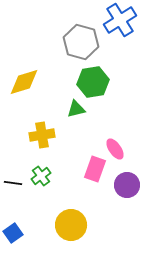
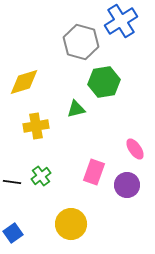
blue cross: moved 1 px right, 1 px down
green hexagon: moved 11 px right
yellow cross: moved 6 px left, 9 px up
pink ellipse: moved 20 px right
pink rectangle: moved 1 px left, 3 px down
black line: moved 1 px left, 1 px up
yellow circle: moved 1 px up
